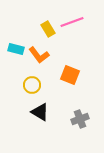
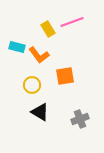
cyan rectangle: moved 1 px right, 2 px up
orange square: moved 5 px left, 1 px down; rotated 30 degrees counterclockwise
